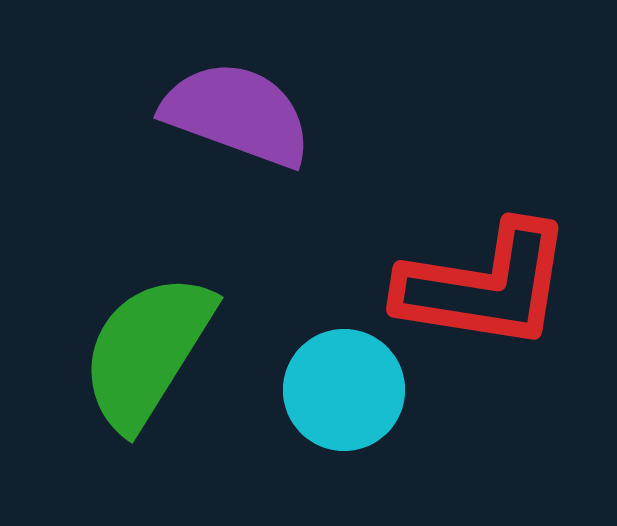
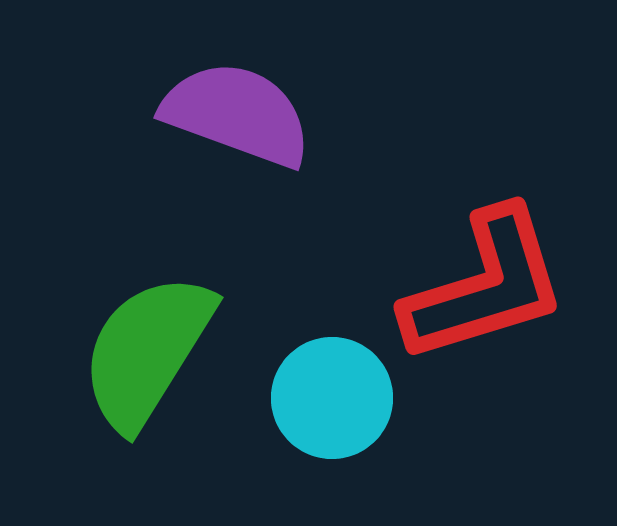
red L-shape: rotated 26 degrees counterclockwise
cyan circle: moved 12 px left, 8 px down
